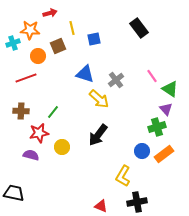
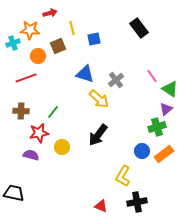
purple triangle: rotated 32 degrees clockwise
